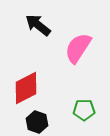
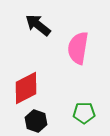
pink semicircle: rotated 24 degrees counterclockwise
green pentagon: moved 3 px down
black hexagon: moved 1 px left, 1 px up
